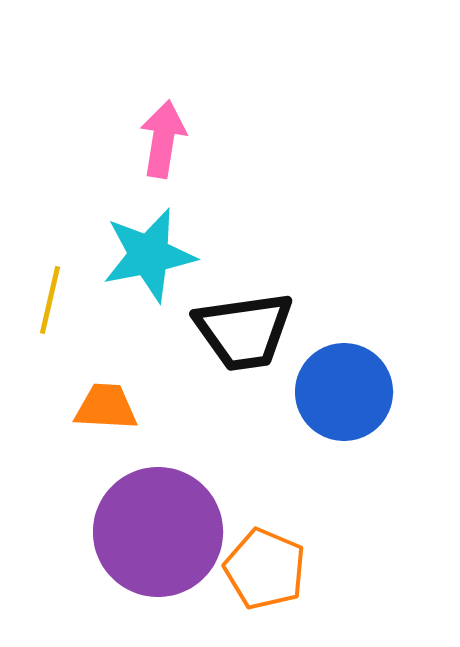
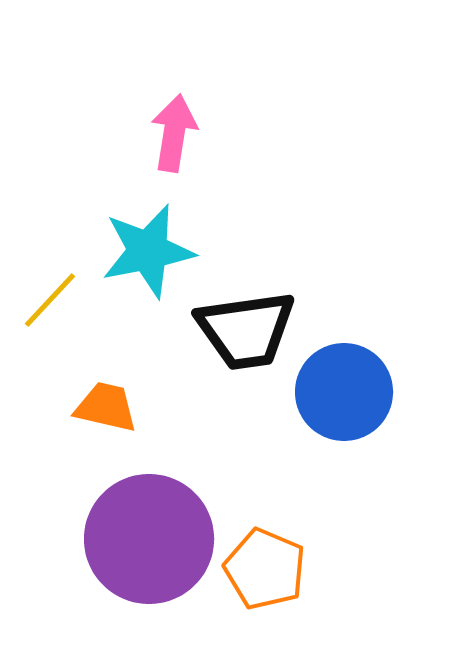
pink arrow: moved 11 px right, 6 px up
cyan star: moved 1 px left, 4 px up
yellow line: rotated 30 degrees clockwise
black trapezoid: moved 2 px right, 1 px up
orange trapezoid: rotated 10 degrees clockwise
purple circle: moved 9 px left, 7 px down
